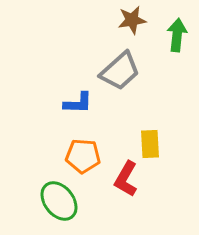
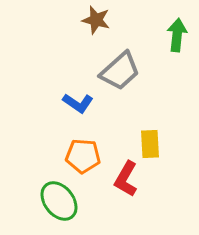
brown star: moved 36 px left; rotated 24 degrees clockwise
blue L-shape: rotated 32 degrees clockwise
